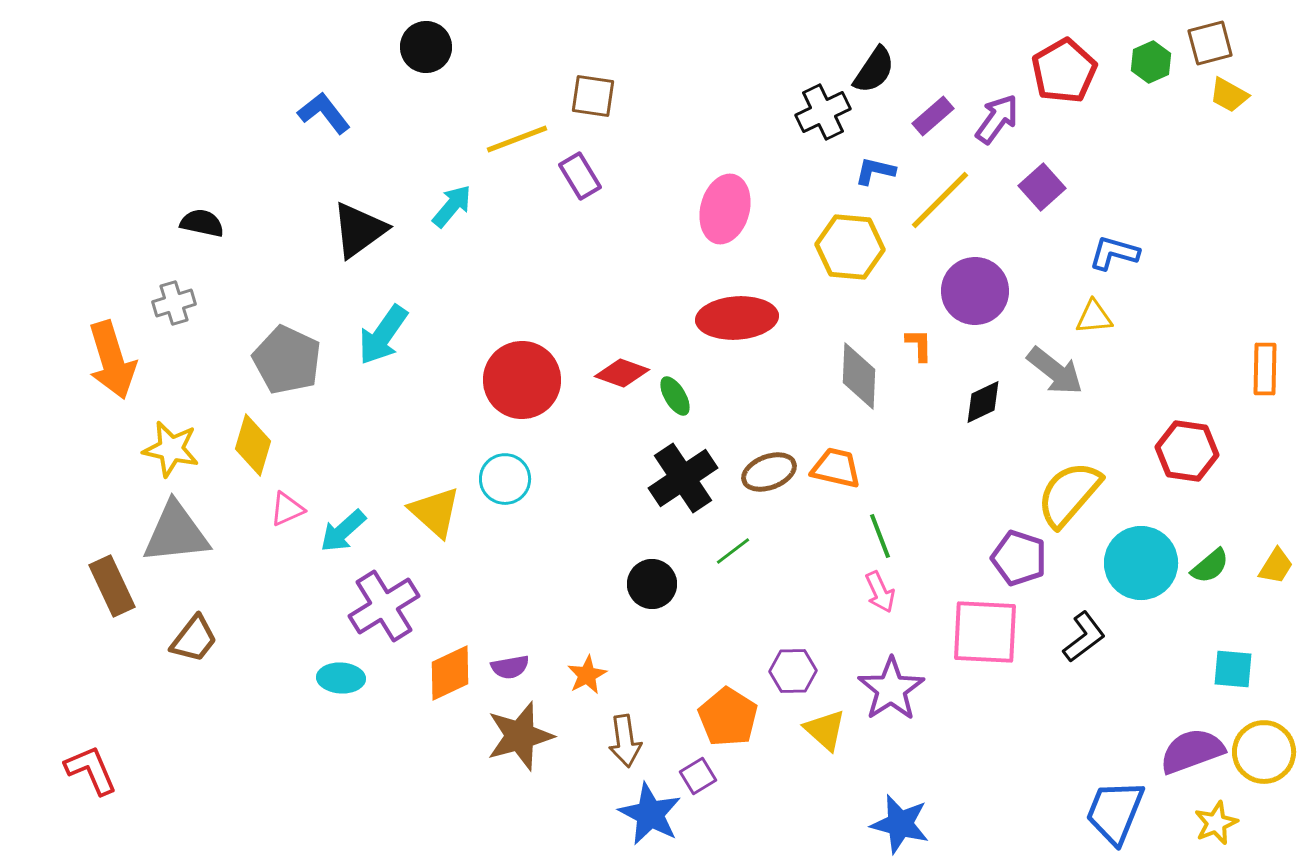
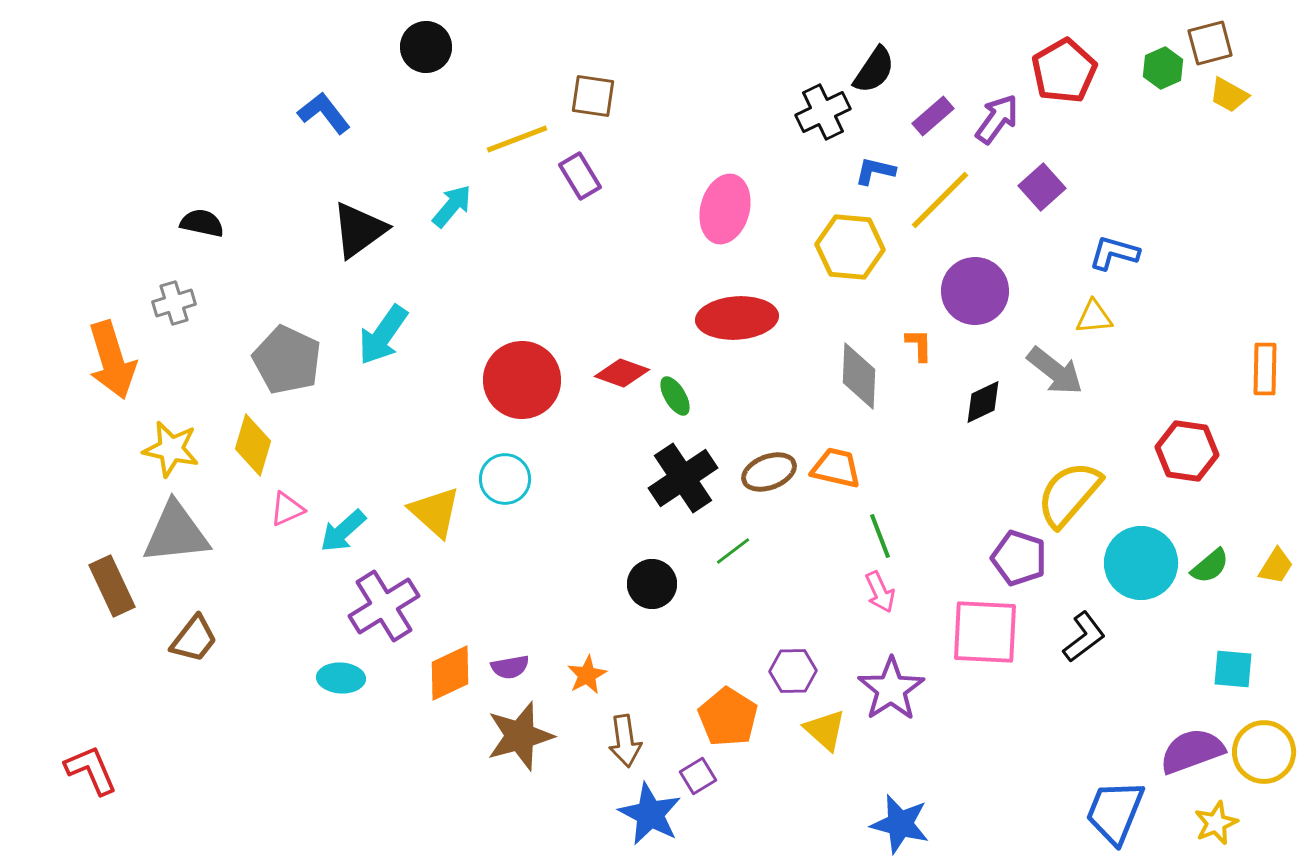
green hexagon at (1151, 62): moved 12 px right, 6 px down
